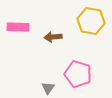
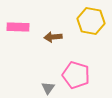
pink pentagon: moved 2 px left, 1 px down
